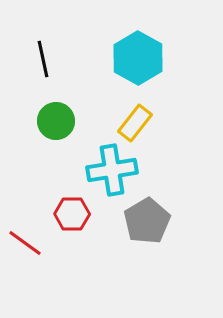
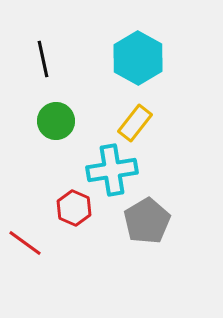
red hexagon: moved 2 px right, 6 px up; rotated 24 degrees clockwise
